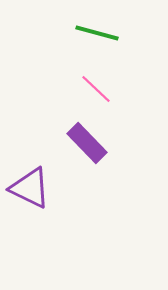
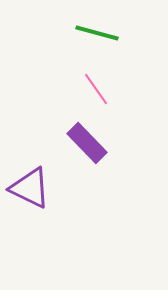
pink line: rotated 12 degrees clockwise
